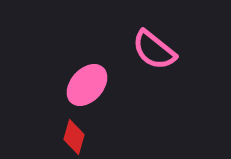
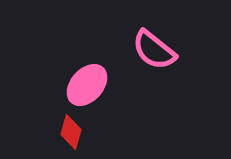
red diamond: moved 3 px left, 5 px up
